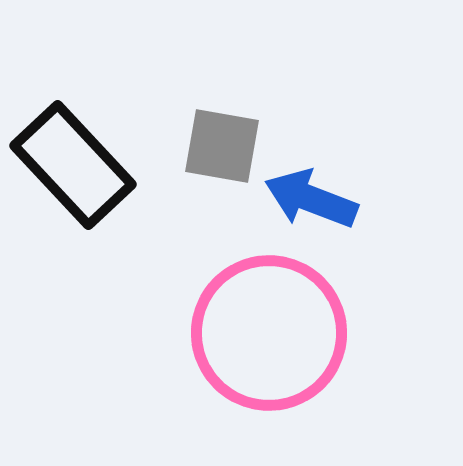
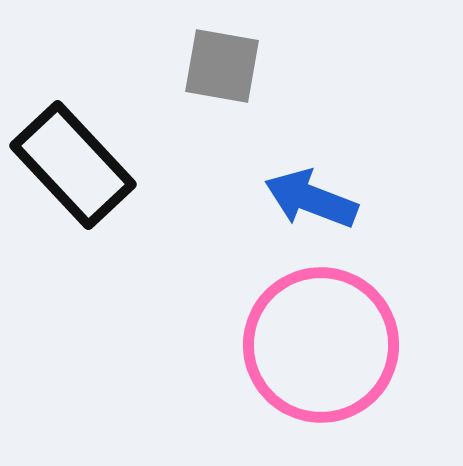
gray square: moved 80 px up
pink circle: moved 52 px right, 12 px down
